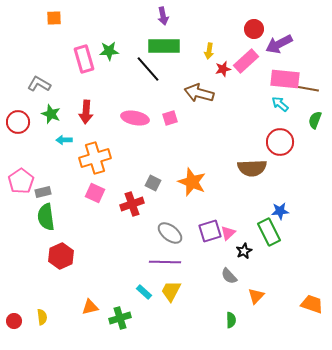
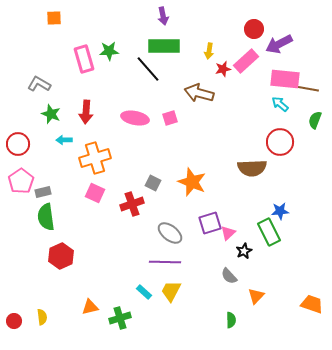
red circle at (18, 122): moved 22 px down
purple square at (210, 231): moved 8 px up
